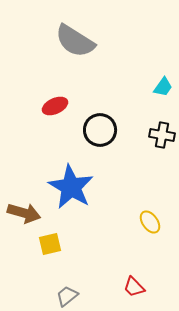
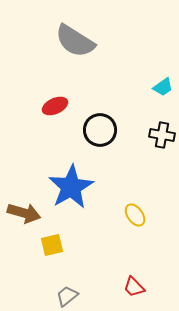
cyan trapezoid: rotated 20 degrees clockwise
blue star: rotated 12 degrees clockwise
yellow ellipse: moved 15 px left, 7 px up
yellow square: moved 2 px right, 1 px down
